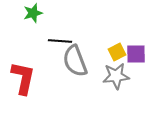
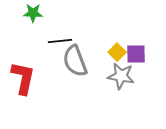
green star: rotated 18 degrees clockwise
black line: rotated 10 degrees counterclockwise
yellow square: rotated 18 degrees counterclockwise
gray star: moved 5 px right; rotated 16 degrees clockwise
